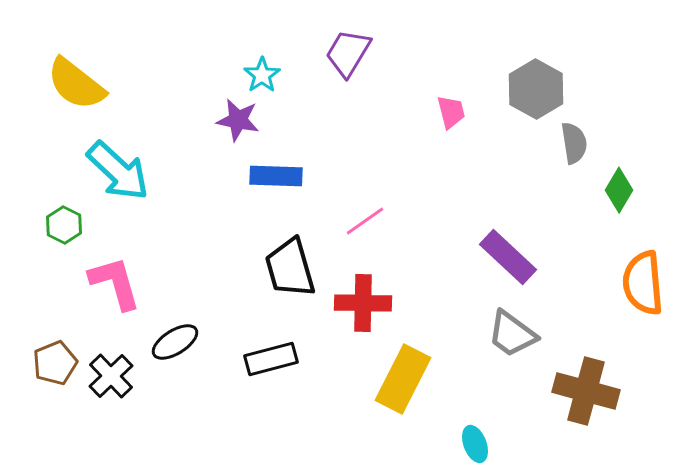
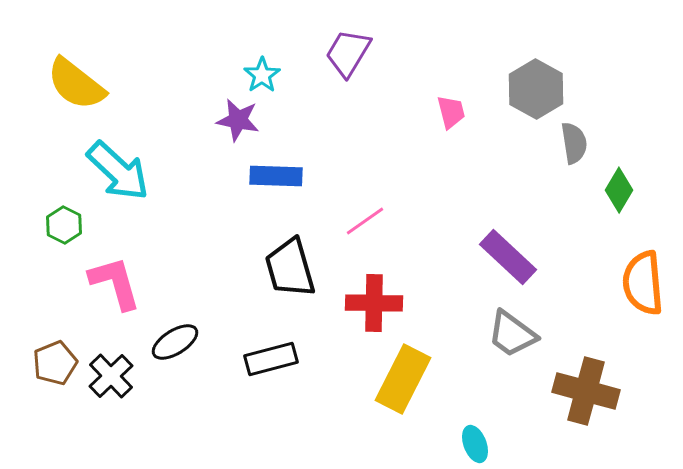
red cross: moved 11 px right
